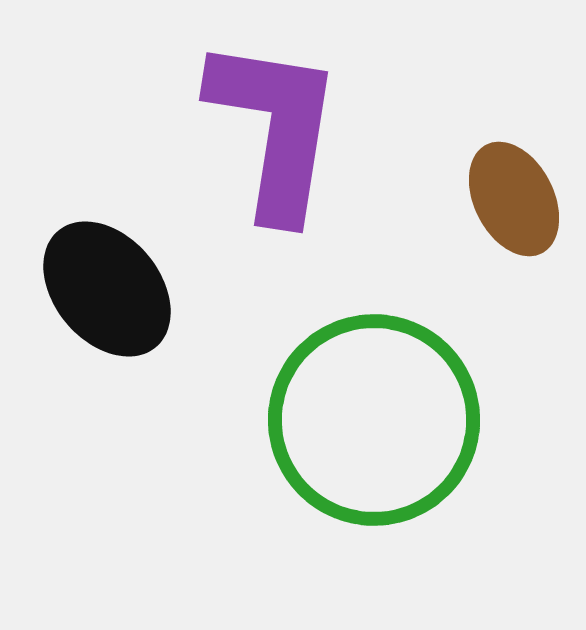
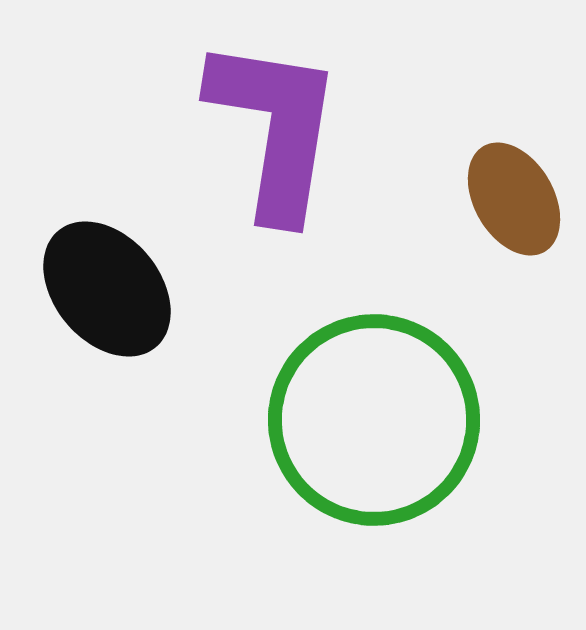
brown ellipse: rotated 3 degrees counterclockwise
